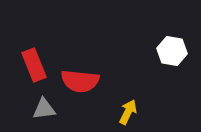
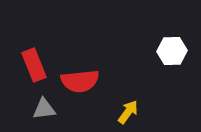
white hexagon: rotated 12 degrees counterclockwise
red semicircle: rotated 12 degrees counterclockwise
yellow arrow: rotated 10 degrees clockwise
